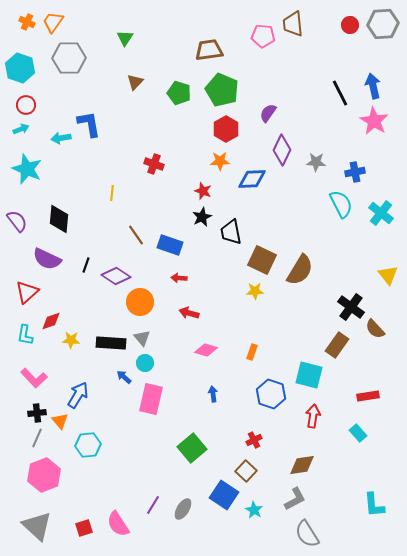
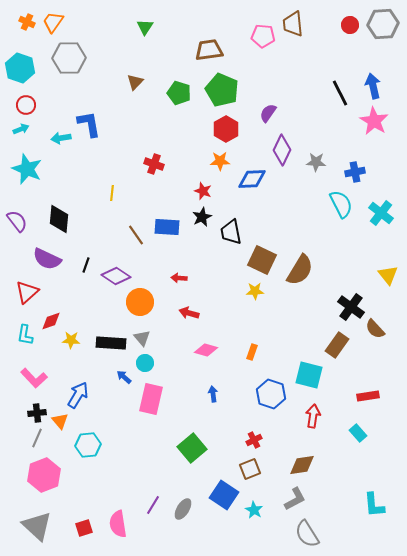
green triangle at (125, 38): moved 20 px right, 11 px up
blue rectangle at (170, 245): moved 3 px left, 18 px up; rotated 15 degrees counterclockwise
brown square at (246, 471): moved 4 px right, 2 px up; rotated 25 degrees clockwise
pink semicircle at (118, 524): rotated 24 degrees clockwise
